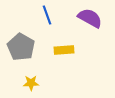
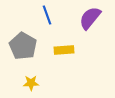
purple semicircle: rotated 80 degrees counterclockwise
gray pentagon: moved 2 px right, 1 px up
